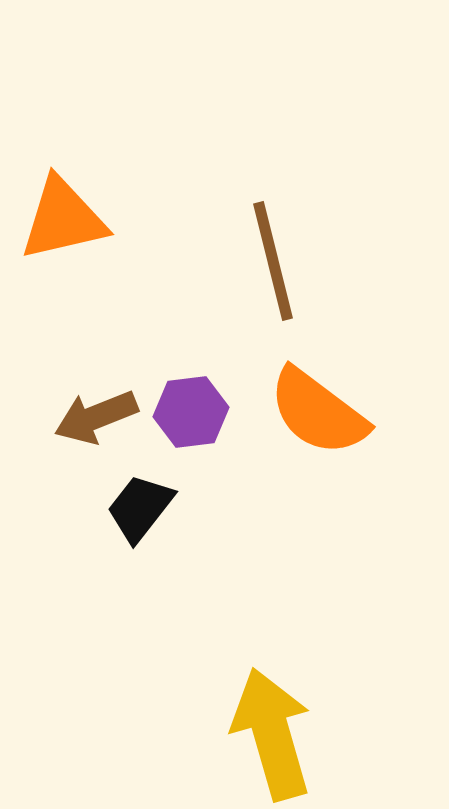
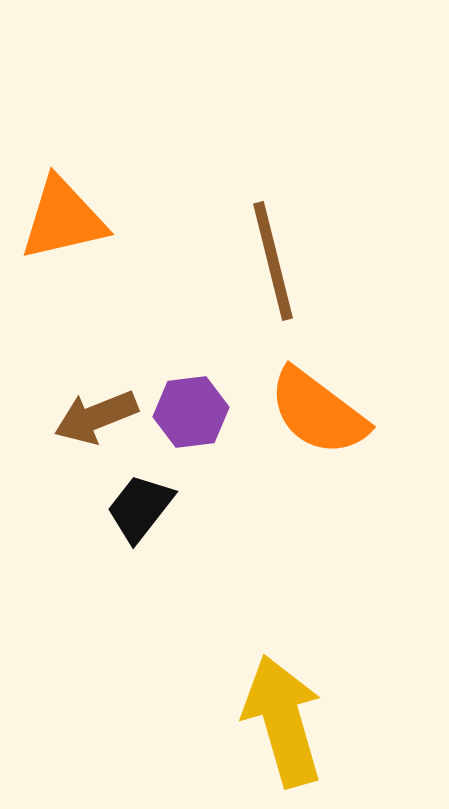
yellow arrow: moved 11 px right, 13 px up
